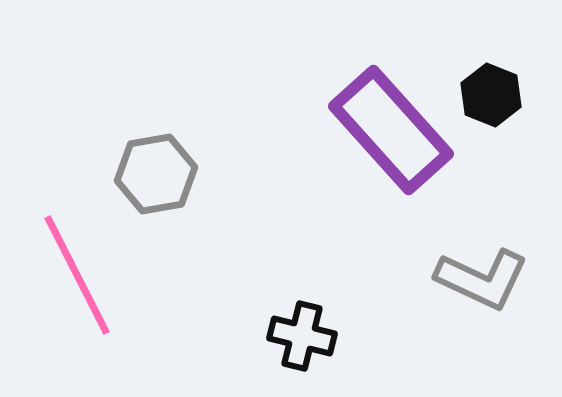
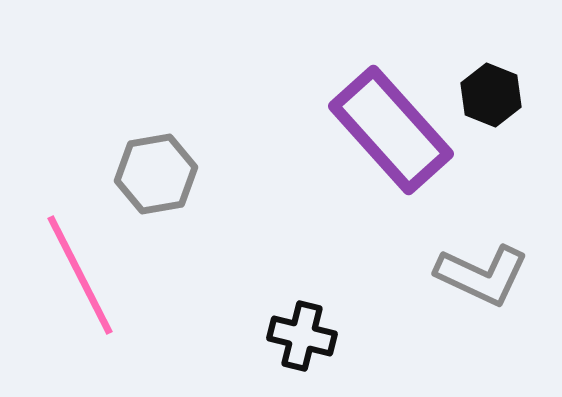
pink line: moved 3 px right
gray L-shape: moved 4 px up
